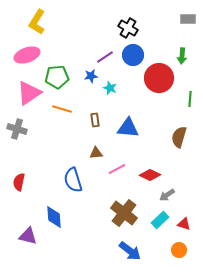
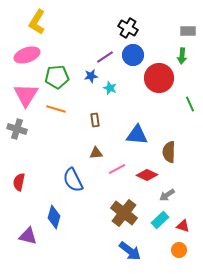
gray rectangle: moved 12 px down
pink triangle: moved 3 px left, 2 px down; rotated 24 degrees counterclockwise
green line: moved 5 px down; rotated 28 degrees counterclockwise
orange line: moved 6 px left
blue triangle: moved 9 px right, 7 px down
brown semicircle: moved 10 px left, 15 px down; rotated 15 degrees counterclockwise
red diamond: moved 3 px left
blue semicircle: rotated 10 degrees counterclockwise
blue diamond: rotated 20 degrees clockwise
red triangle: moved 1 px left, 2 px down
